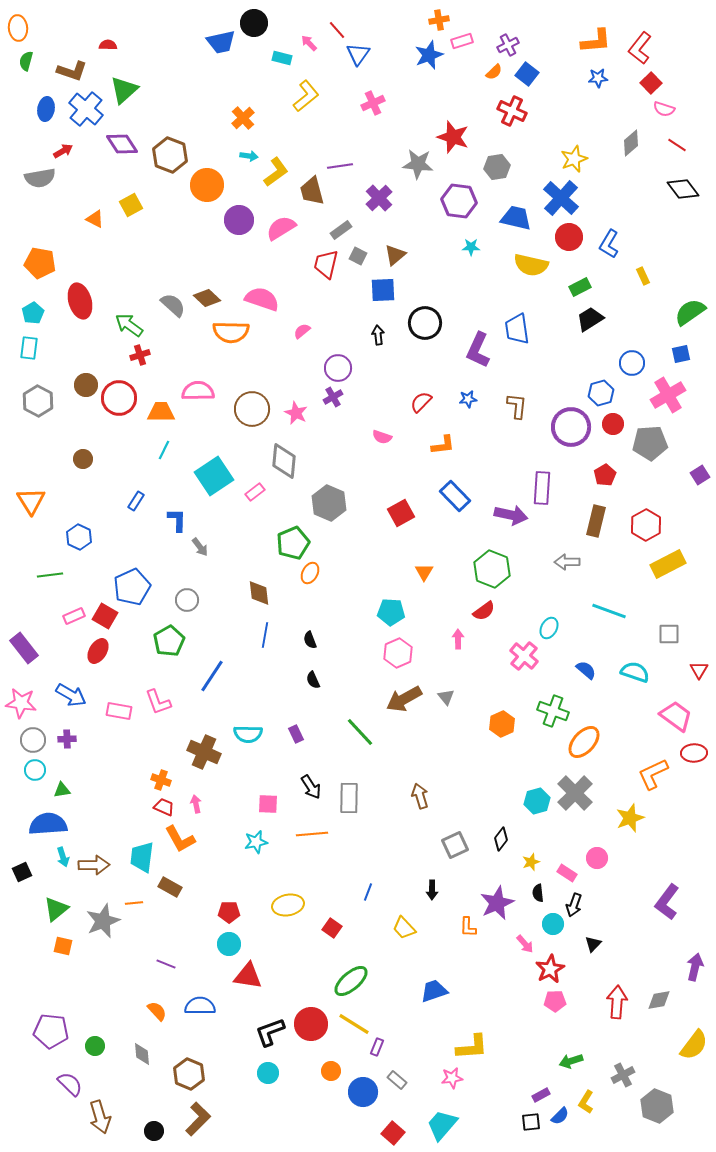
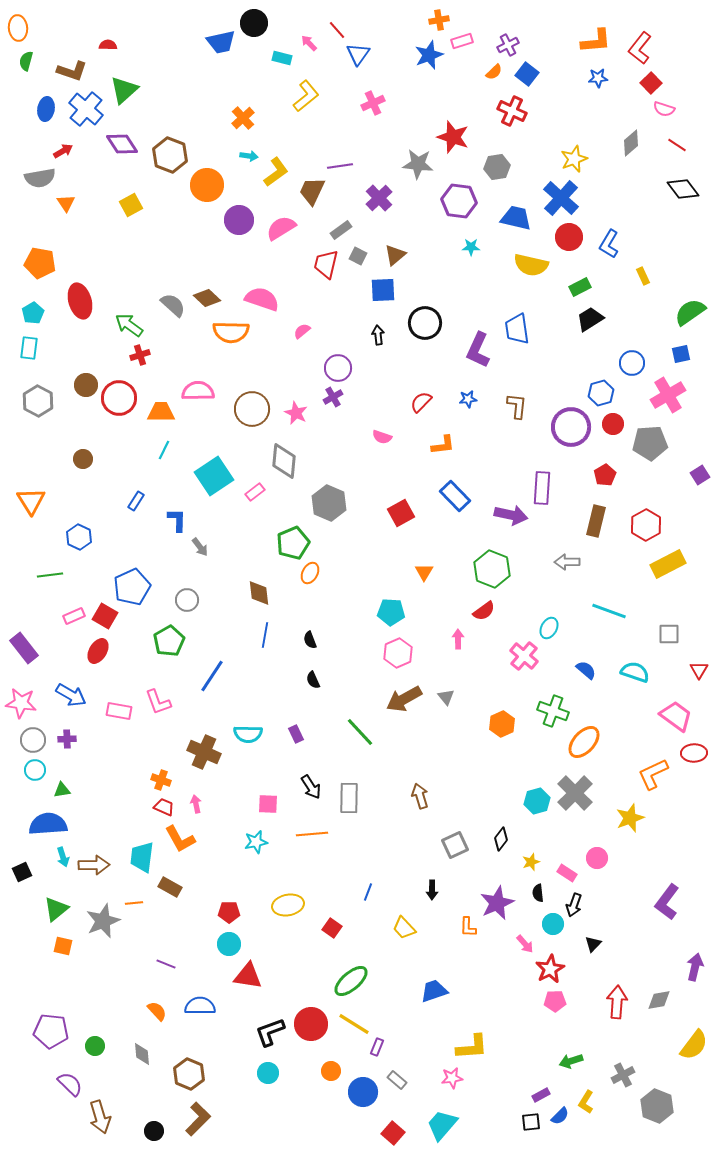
brown trapezoid at (312, 191): rotated 40 degrees clockwise
orange triangle at (95, 219): moved 29 px left, 16 px up; rotated 30 degrees clockwise
